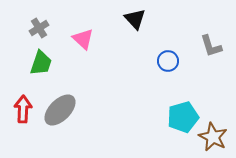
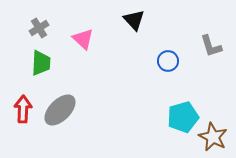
black triangle: moved 1 px left, 1 px down
green trapezoid: rotated 16 degrees counterclockwise
